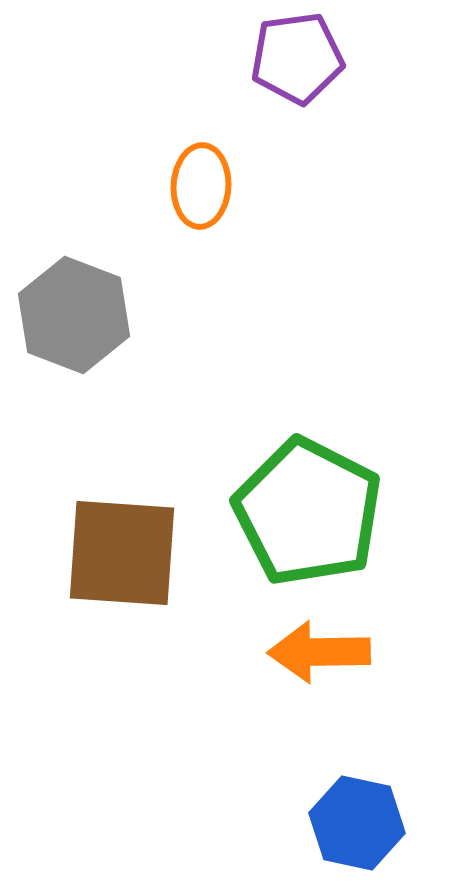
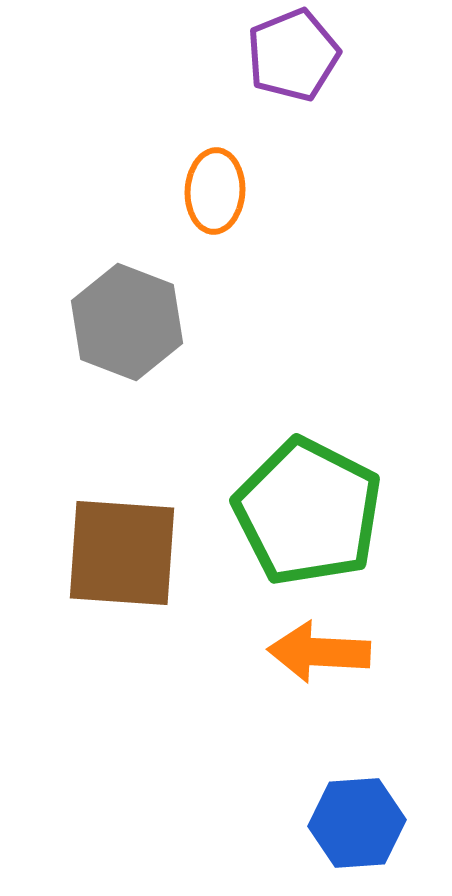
purple pentagon: moved 4 px left, 3 px up; rotated 14 degrees counterclockwise
orange ellipse: moved 14 px right, 5 px down
gray hexagon: moved 53 px right, 7 px down
orange arrow: rotated 4 degrees clockwise
blue hexagon: rotated 16 degrees counterclockwise
